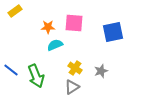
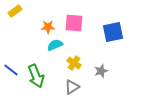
yellow cross: moved 1 px left, 5 px up
